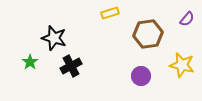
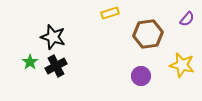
black star: moved 1 px left, 1 px up
black cross: moved 15 px left
